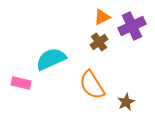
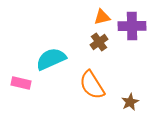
orange triangle: rotated 12 degrees clockwise
purple cross: rotated 24 degrees clockwise
brown star: moved 4 px right
